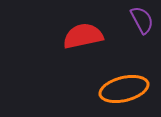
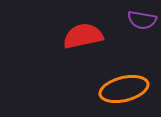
purple semicircle: rotated 128 degrees clockwise
